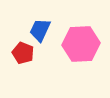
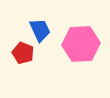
blue trapezoid: rotated 130 degrees clockwise
